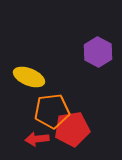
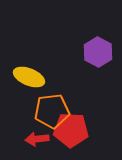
red pentagon: moved 1 px left, 1 px down; rotated 12 degrees clockwise
